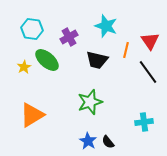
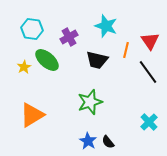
cyan cross: moved 5 px right; rotated 36 degrees counterclockwise
